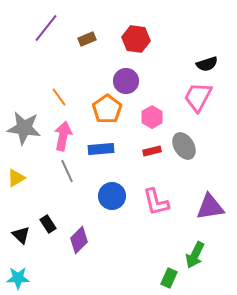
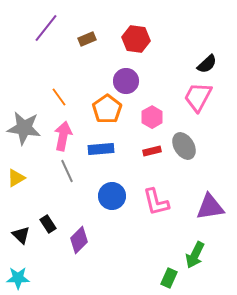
black semicircle: rotated 25 degrees counterclockwise
